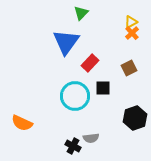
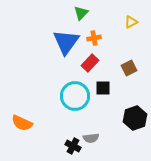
orange cross: moved 38 px left, 5 px down; rotated 32 degrees clockwise
